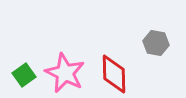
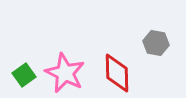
red diamond: moved 3 px right, 1 px up
